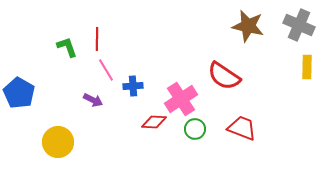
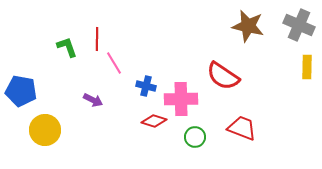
pink line: moved 8 px right, 7 px up
red semicircle: moved 1 px left
blue cross: moved 13 px right; rotated 18 degrees clockwise
blue pentagon: moved 2 px right, 2 px up; rotated 20 degrees counterclockwise
pink cross: rotated 32 degrees clockwise
red diamond: moved 1 px up; rotated 15 degrees clockwise
green circle: moved 8 px down
yellow circle: moved 13 px left, 12 px up
